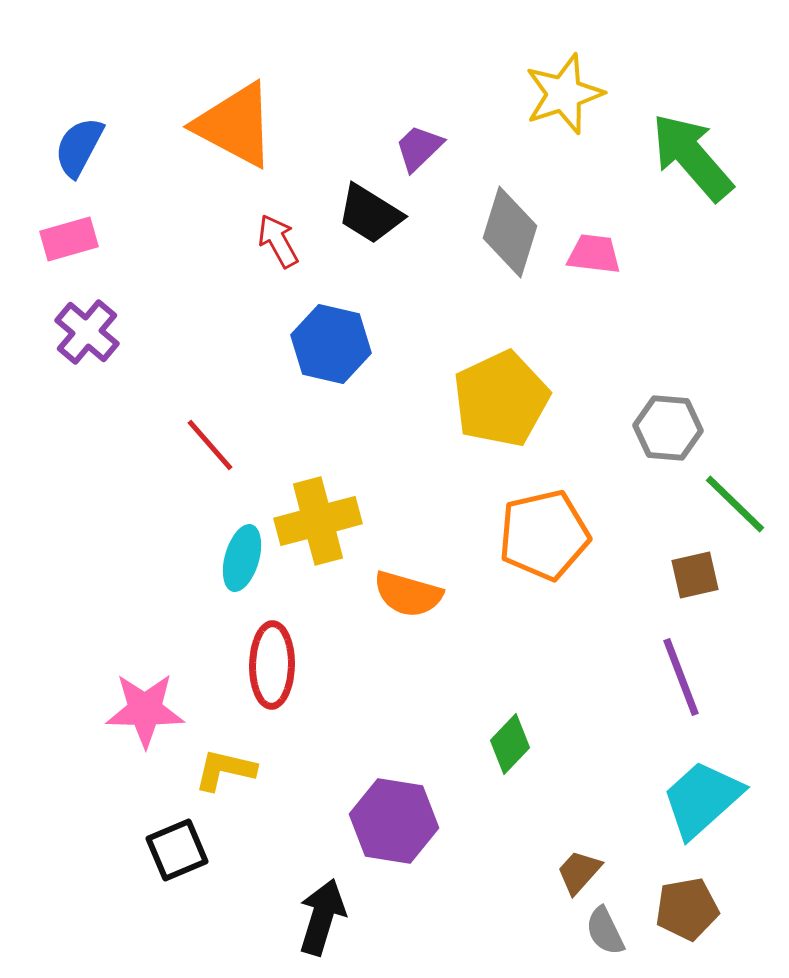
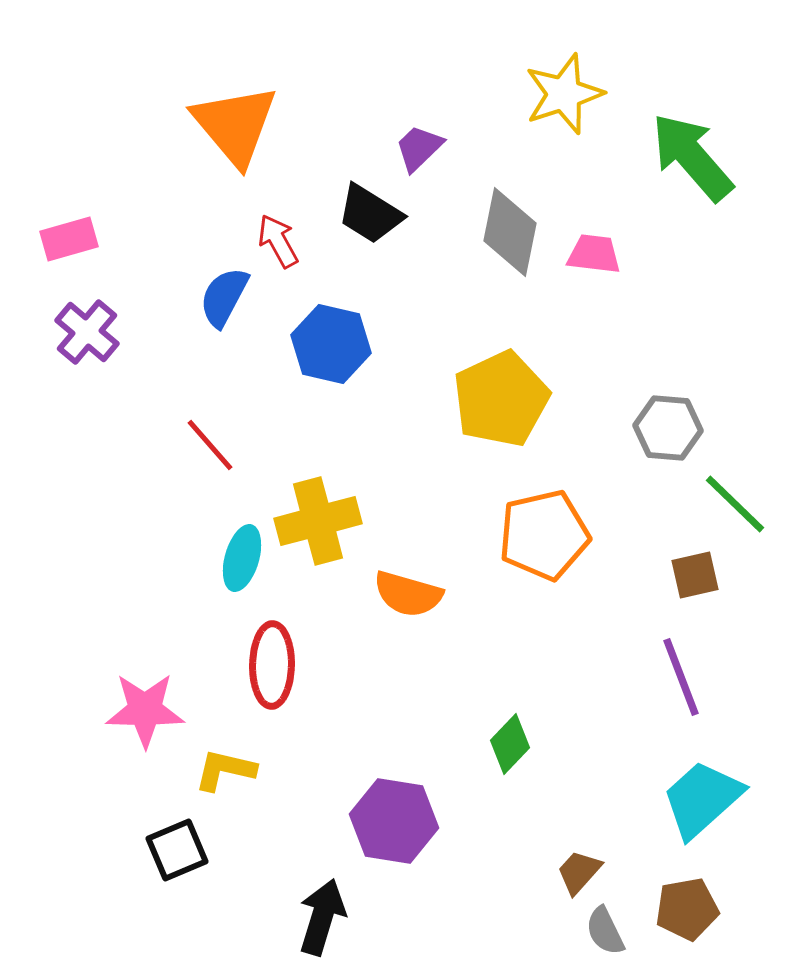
orange triangle: rotated 22 degrees clockwise
blue semicircle: moved 145 px right, 150 px down
gray diamond: rotated 6 degrees counterclockwise
